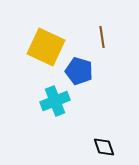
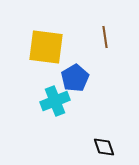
brown line: moved 3 px right
yellow square: rotated 18 degrees counterclockwise
blue pentagon: moved 4 px left, 7 px down; rotated 24 degrees clockwise
